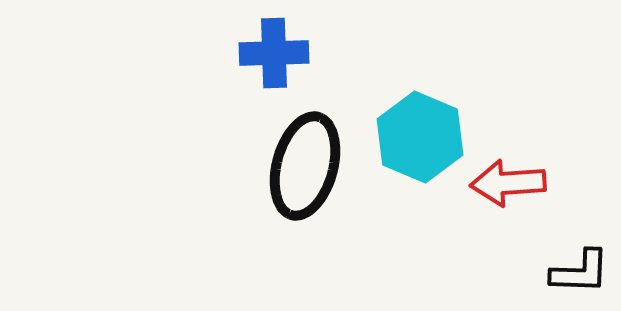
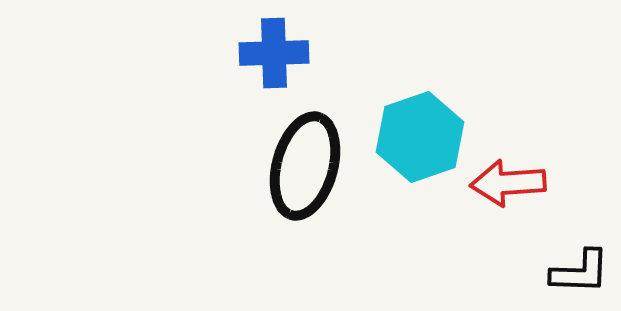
cyan hexagon: rotated 18 degrees clockwise
